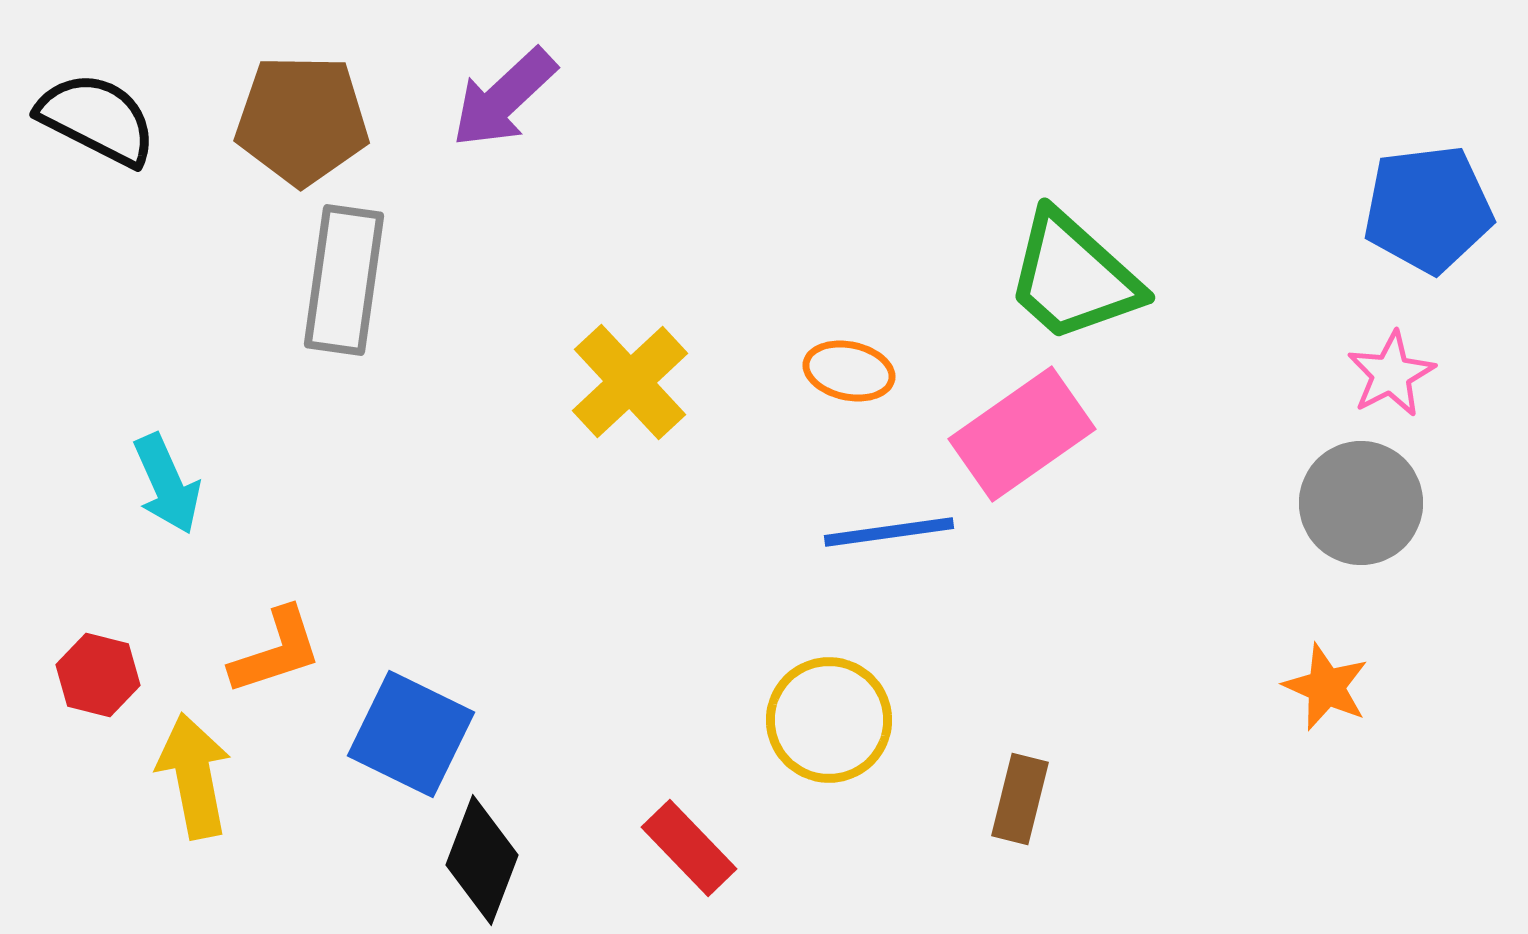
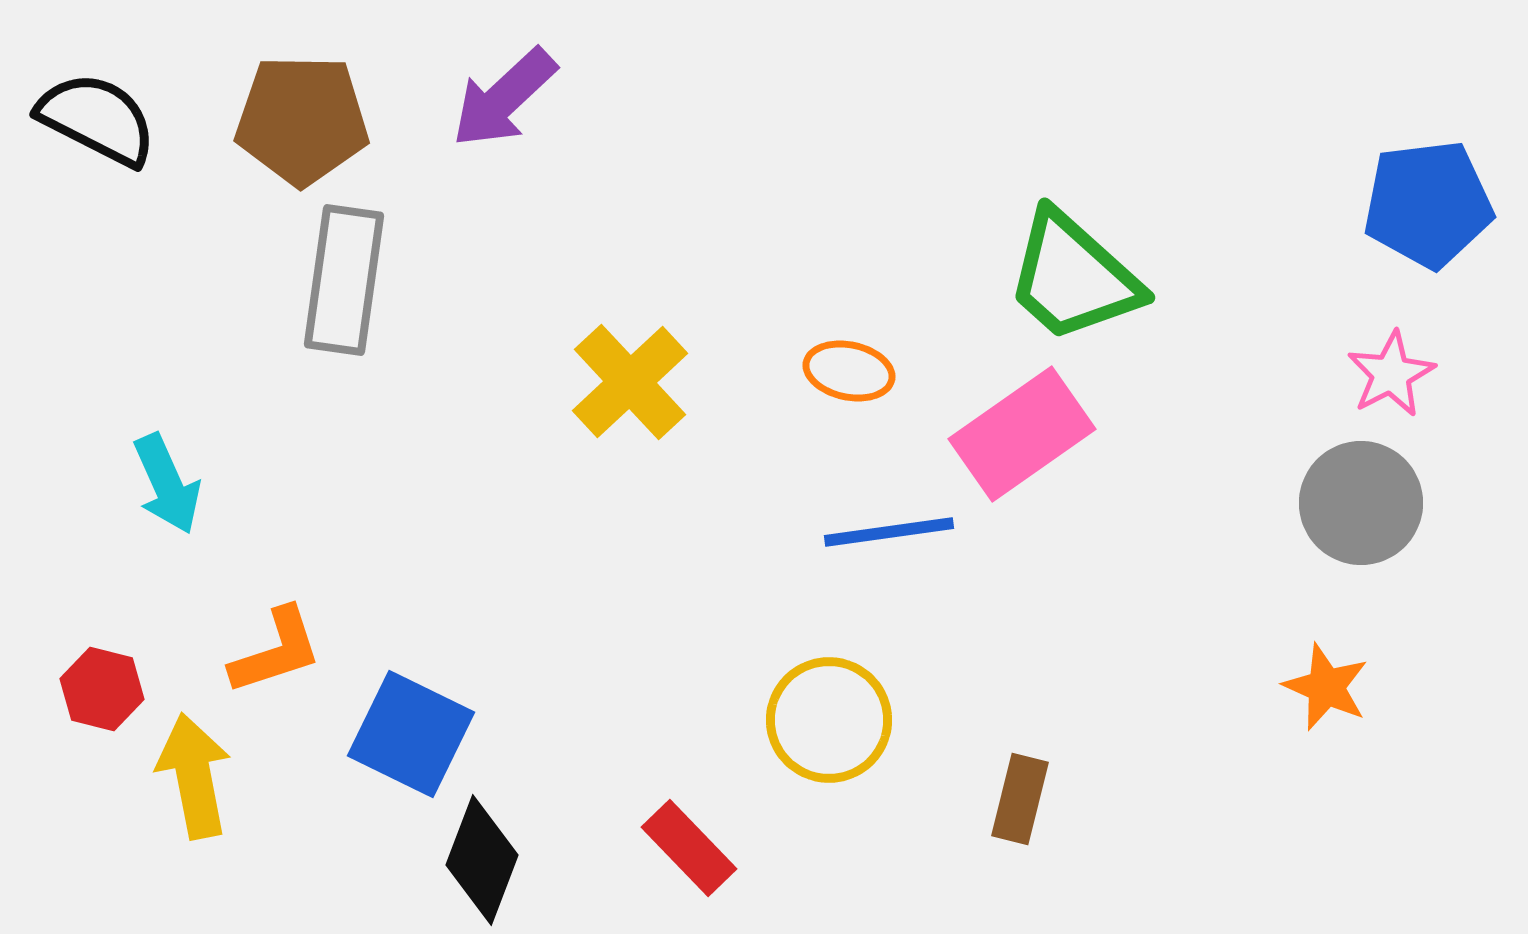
blue pentagon: moved 5 px up
red hexagon: moved 4 px right, 14 px down
